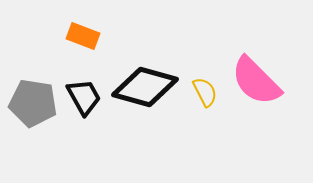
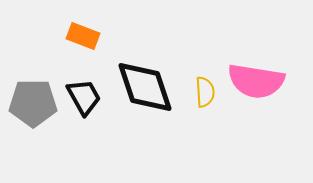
pink semicircle: rotated 36 degrees counterclockwise
black diamond: rotated 56 degrees clockwise
yellow semicircle: rotated 24 degrees clockwise
gray pentagon: rotated 9 degrees counterclockwise
